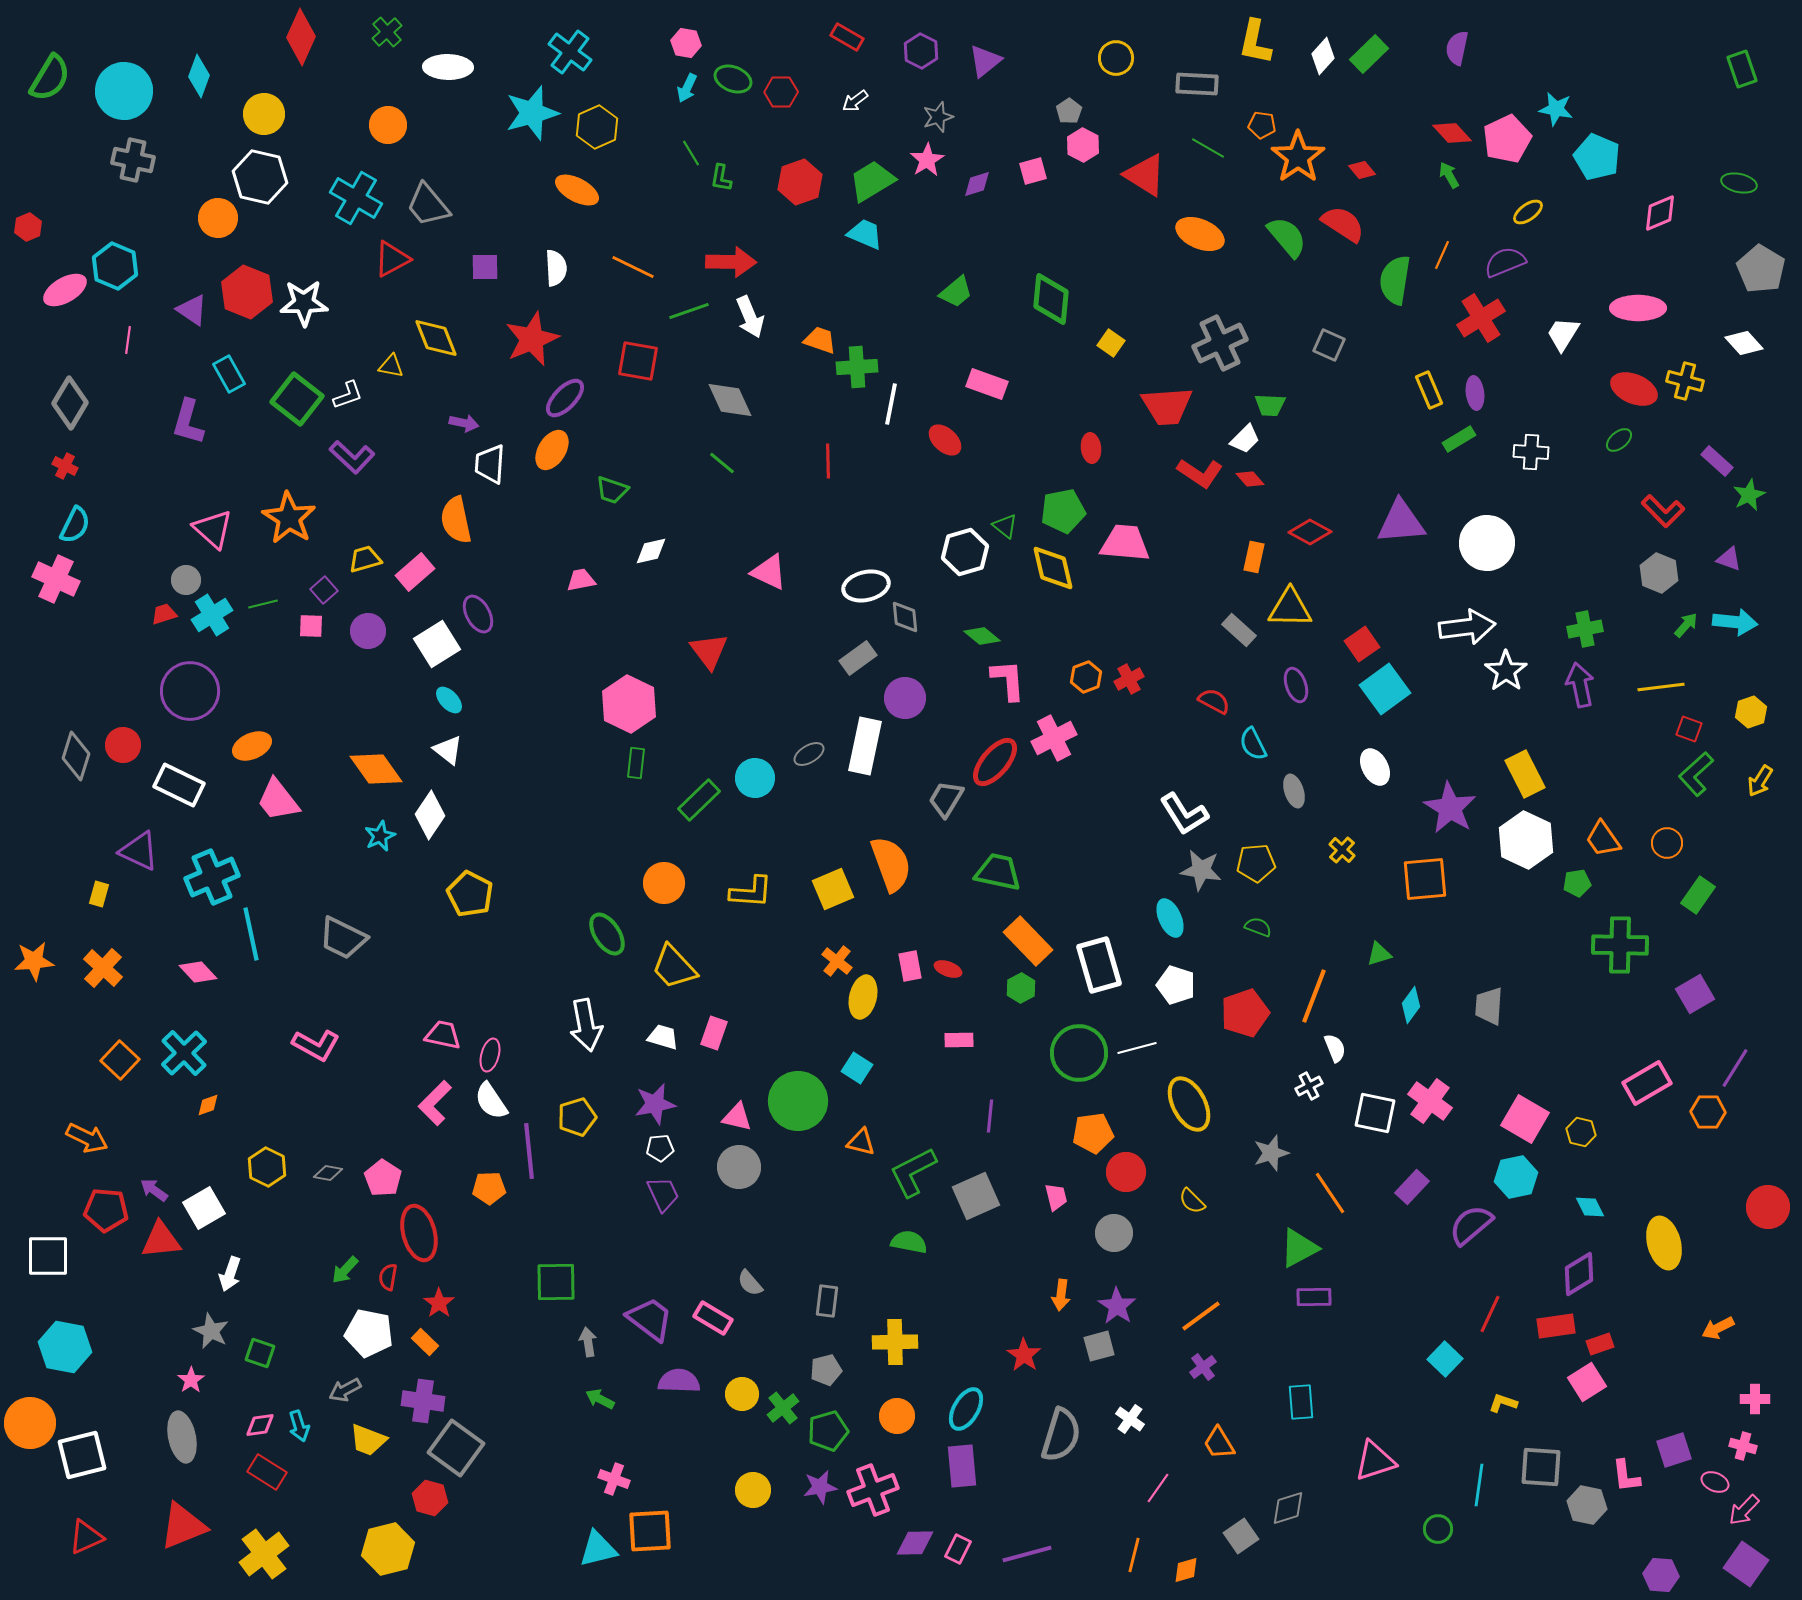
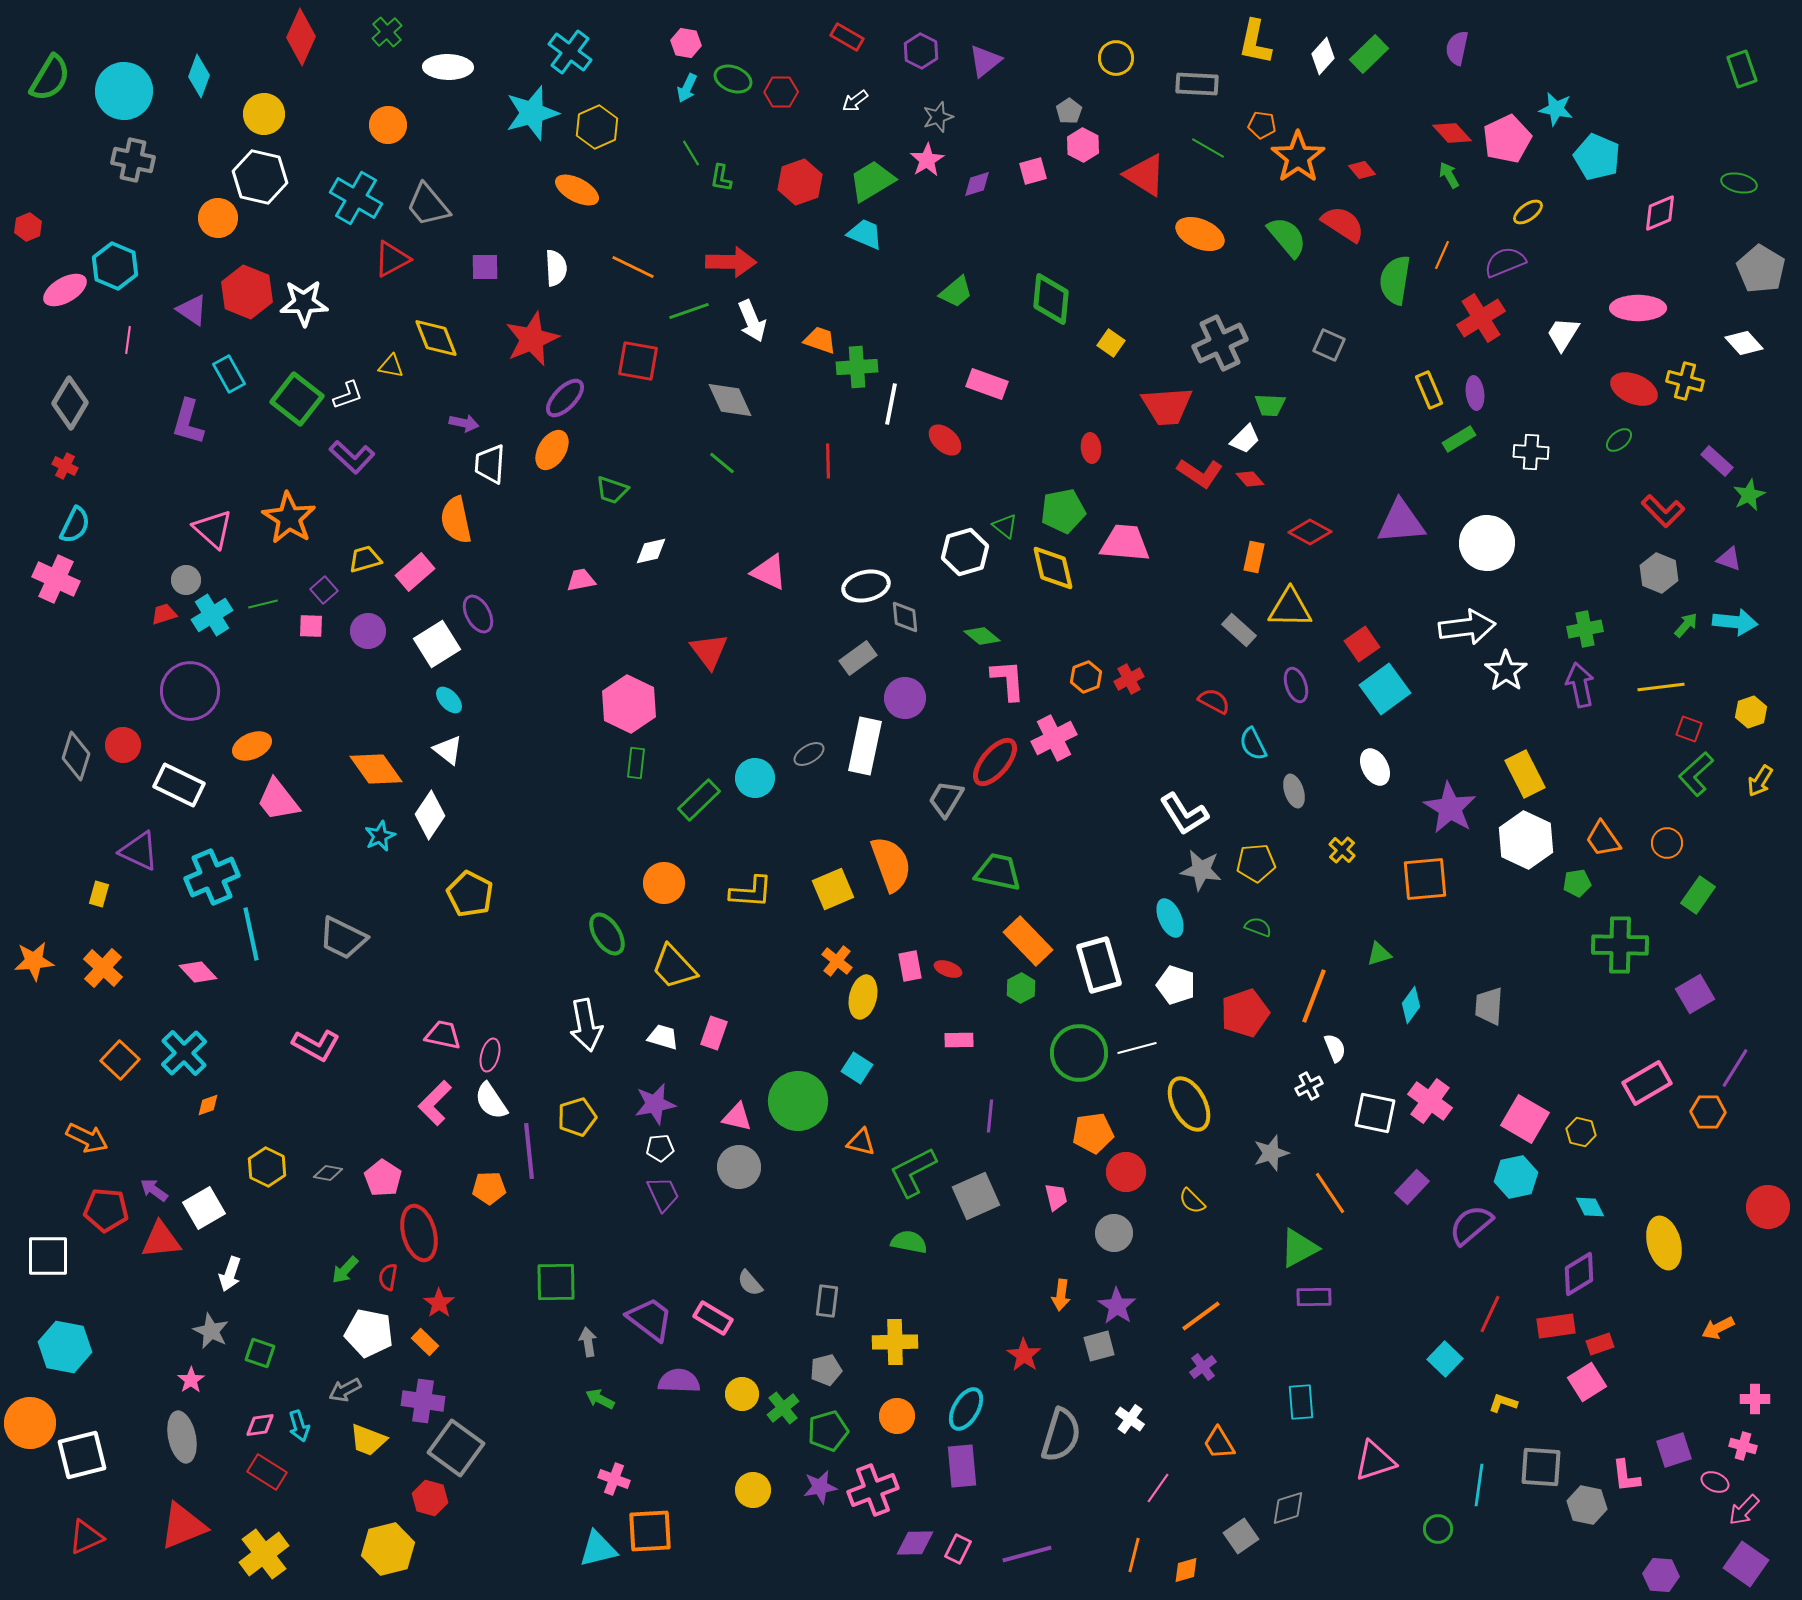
white arrow at (750, 317): moved 2 px right, 4 px down
